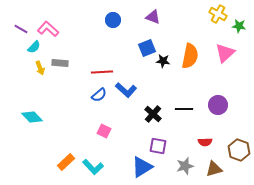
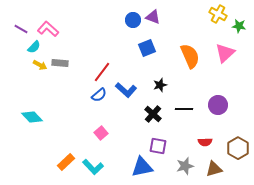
blue circle: moved 20 px right
orange semicircle: rotated 35 degrees counterclockwise
black star: moved 3 px left, 24 px down; rotated 24 degrees counterclockwise
yellow arrow: moved 3 px up; rotated 40 degrees counterclockwise
red line: rotated 50 degrees counterclockwise
pink square: moved 3 px left, 2 px down; rotated 24 degrees clockwise
brown hexagon: moved 1 px left, 2 px up; rotated 10 degrees clockwise
blue triangle: rotated 20 degrees clockwise
